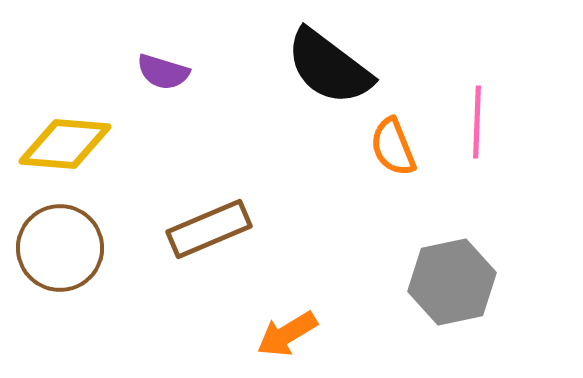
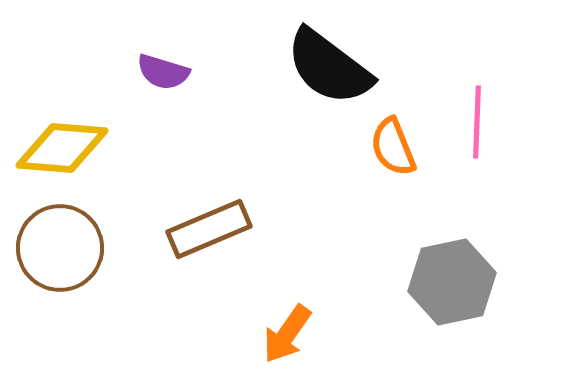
yellow diamond: moved 3 px left, 4 px down
orange arrow: rotated 24 degrees counterclockwise
